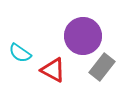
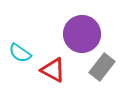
purple circle: moved 1 px left, 2 px up
